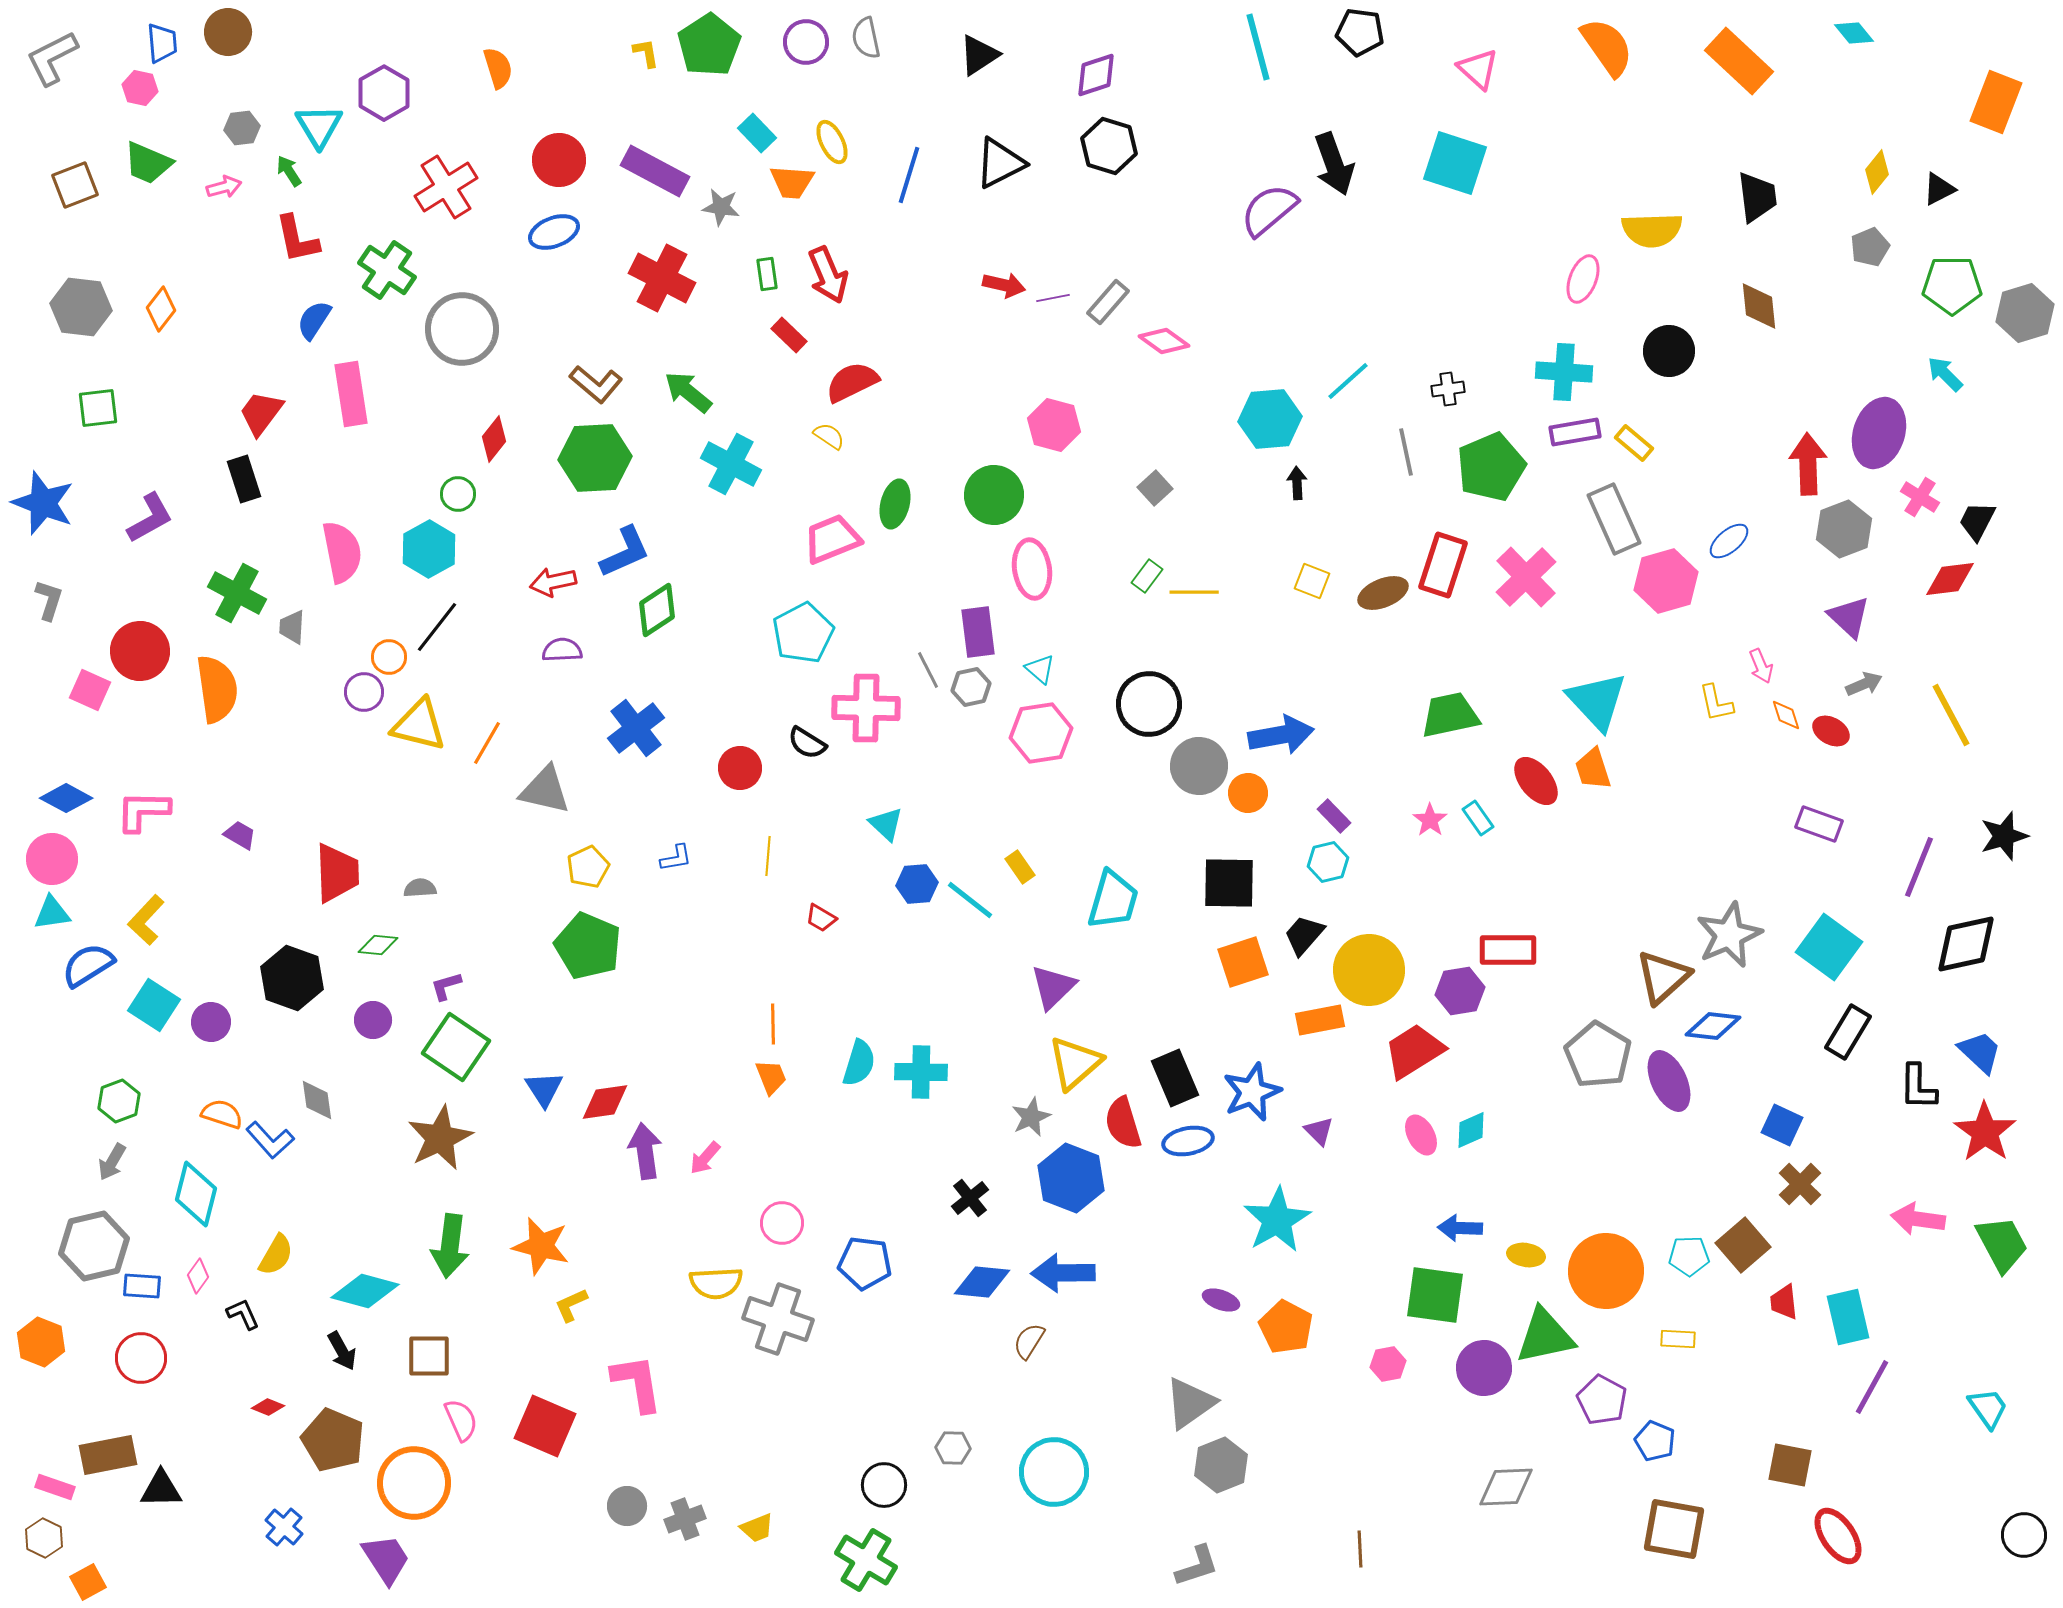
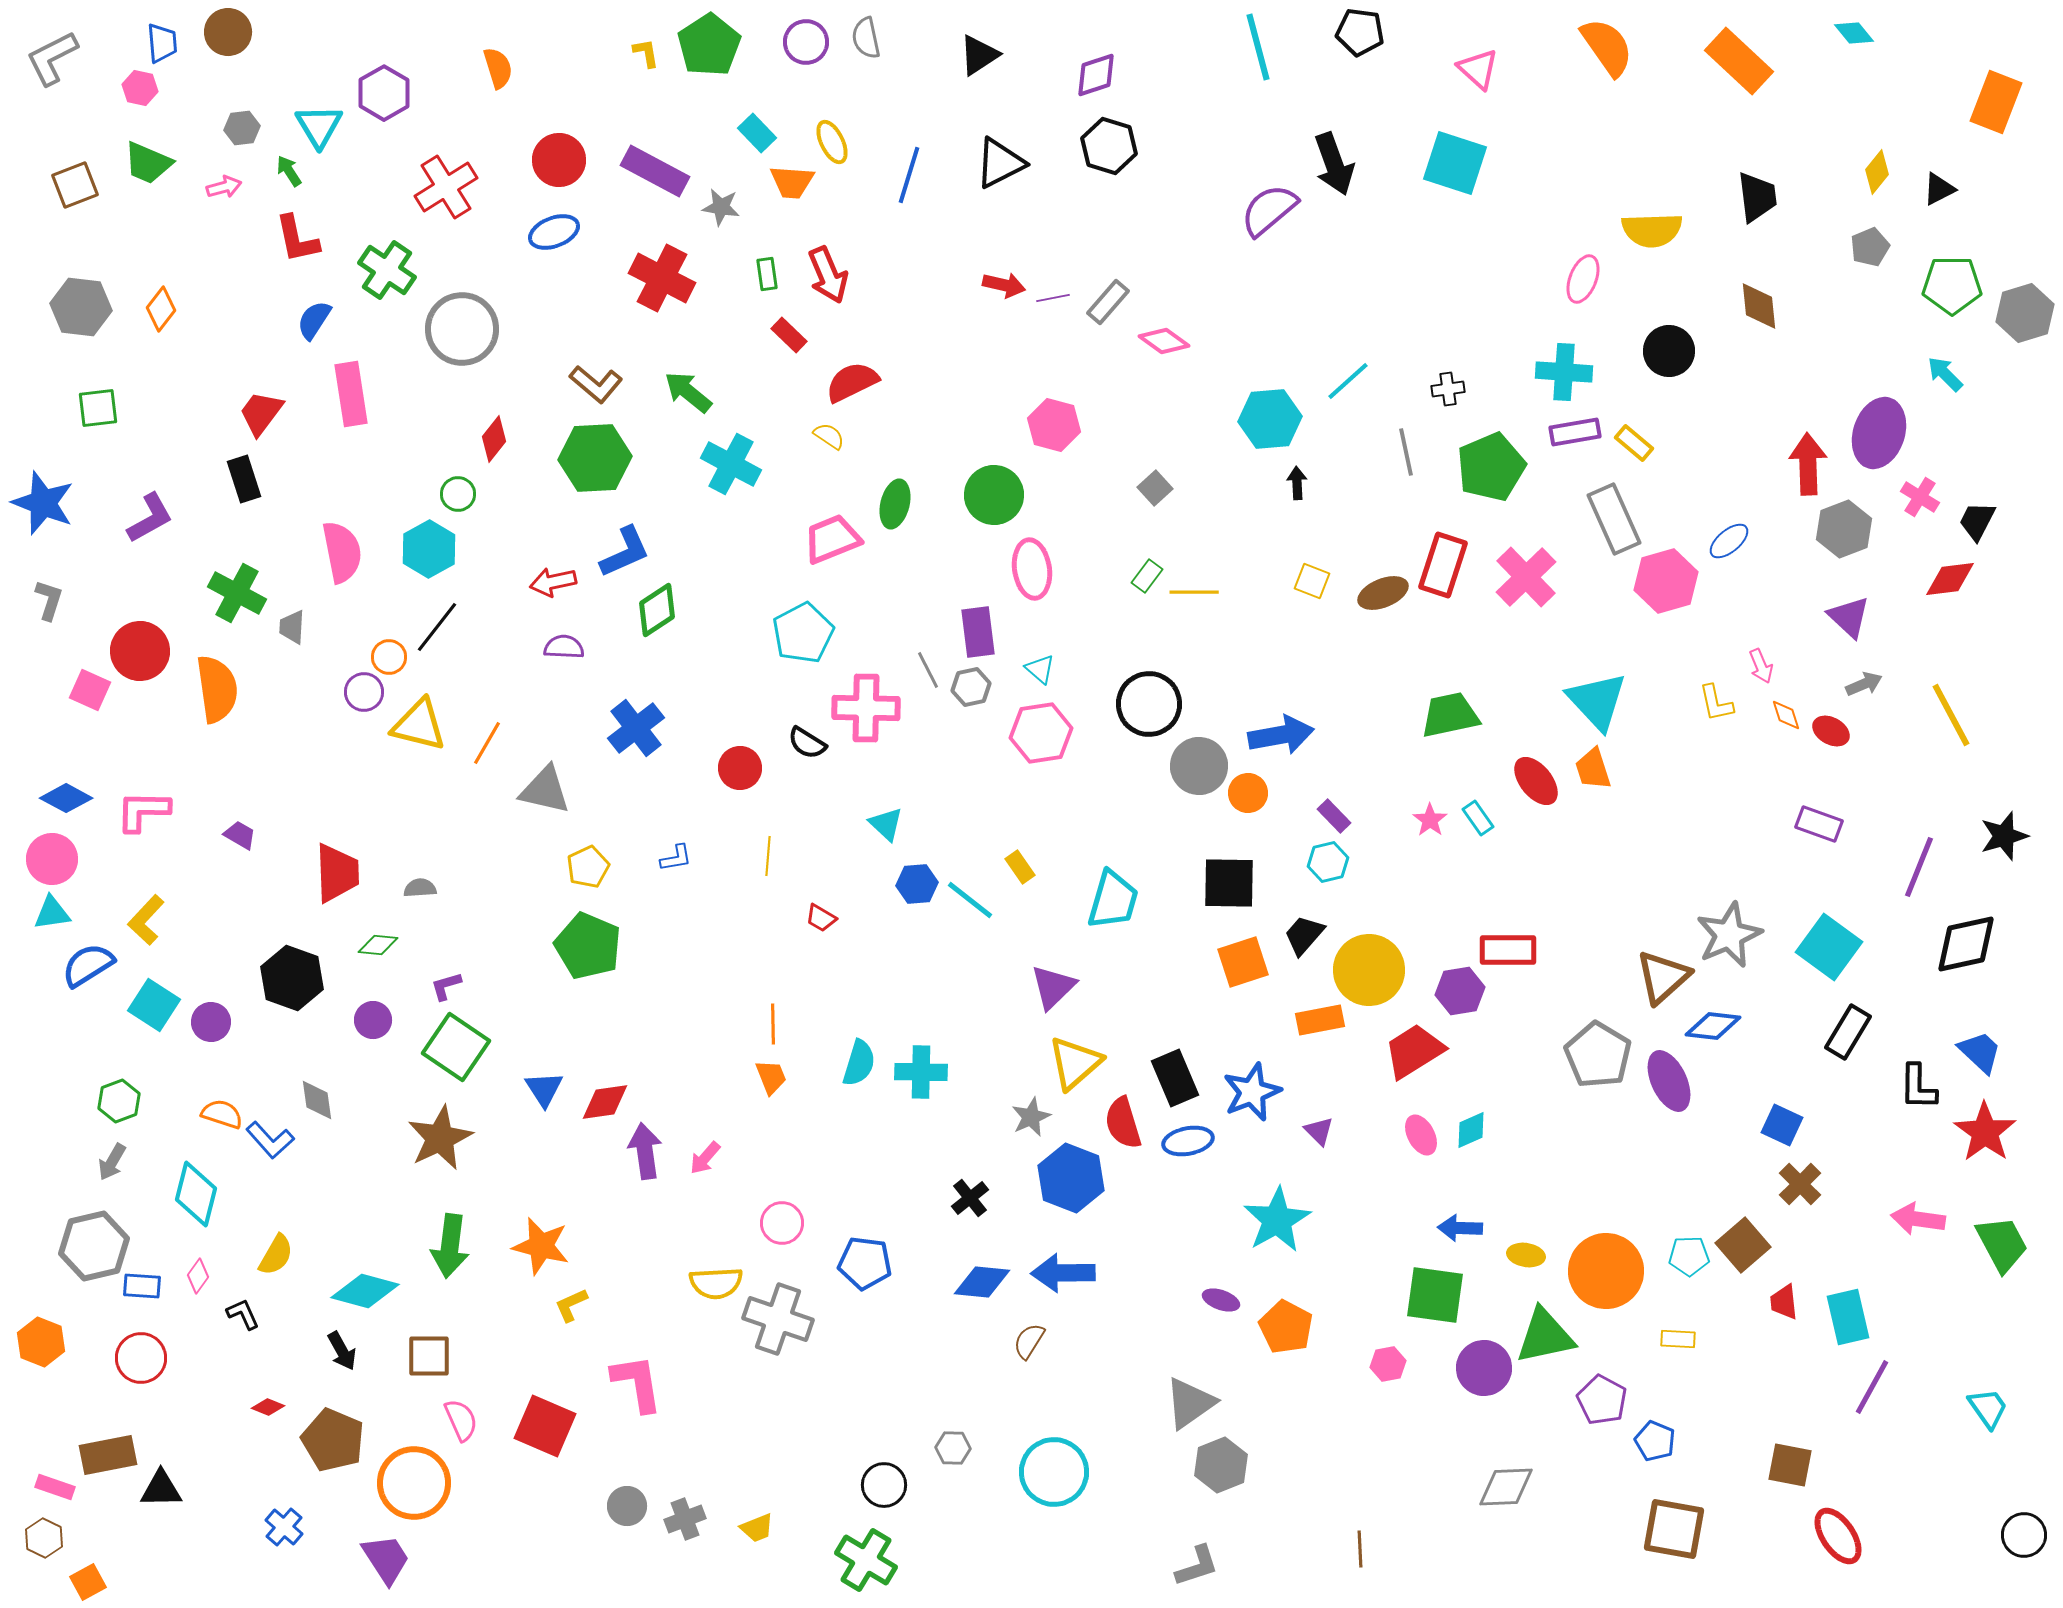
purple semicircle at (562, 650): moved 2 px right, 3 px up; rotated 6 degrees clockwise
